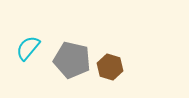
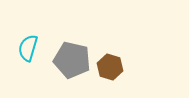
cyan semicircle: rotated 24 degrees counterclockwise
